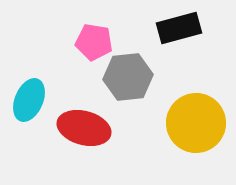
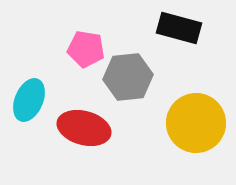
black rectangle: rotated 30 degrees clockwise
pink pentagon: moved 8 px left, 7 px down
